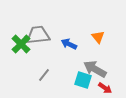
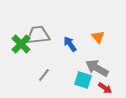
blue arrow: moved 1 px right; rotated 28 degrees clockwise
gray arrow: moved 2 px right, 1 px up
